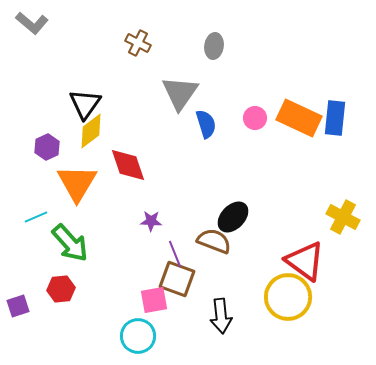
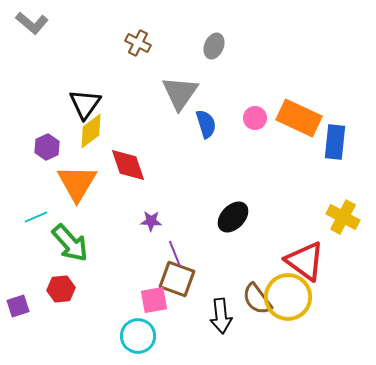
gray ellipse: rotated 15 degrees clockwise
blue rectangle: moved 24 px down
brown semicircle: moved 43 px right, 58 px down; rotated 148 degrees counterclockwise
